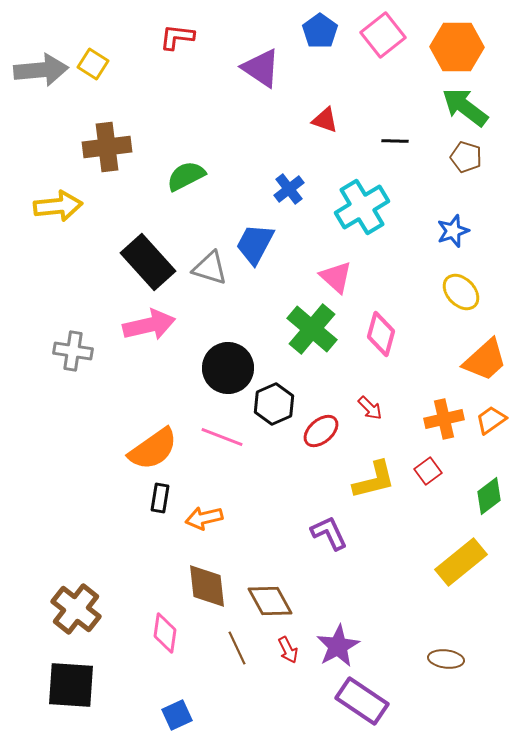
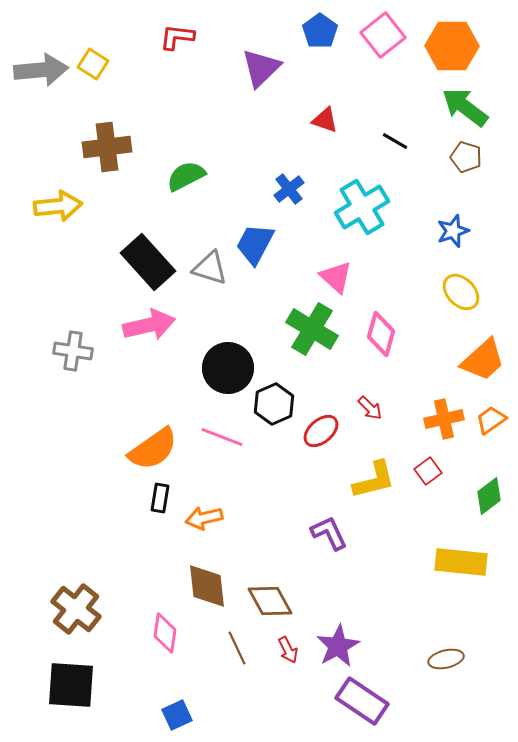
orange hexagon at (457, 47): moved 5 px left, 1 px up
purple triangle at (261, 68): rotated 42 degrees clockwise
black line at (395, 141): rotated 28 degrees clockwise
green cross at (312, 329): rotated 9 degrees counterclockwise
orange trapezoid at (485, 360): moved 2 px left
yellow rectangle at (461, 562): rotated 45 degrees clockwise
brown ellipse at (446, 659): rotated 20 degrees counterclockwise
